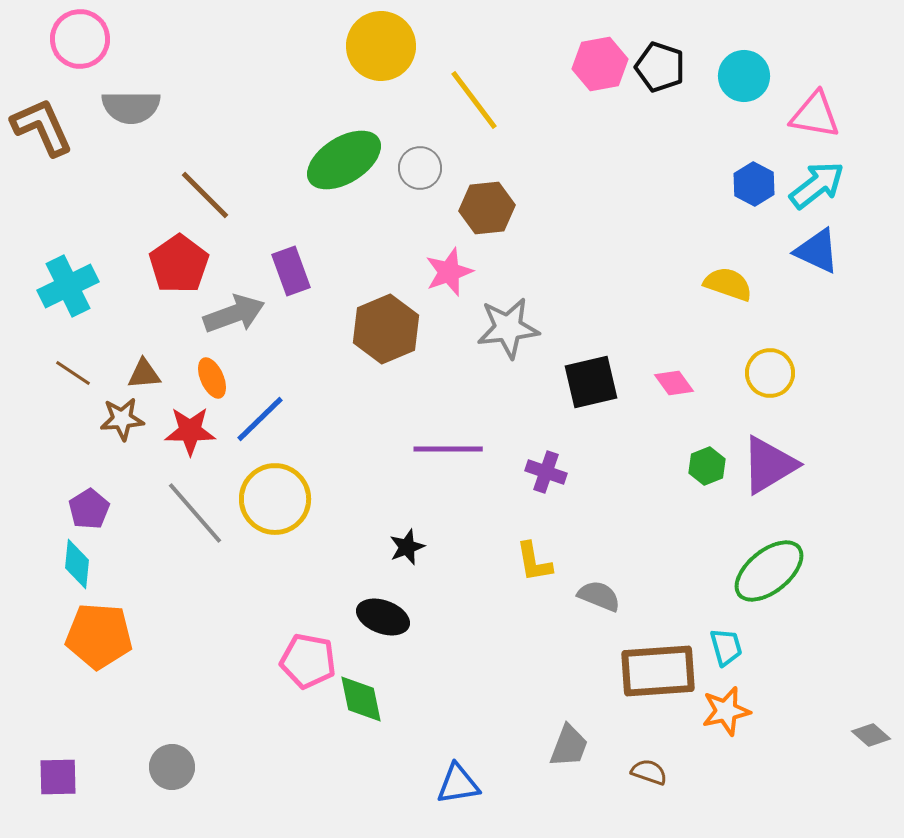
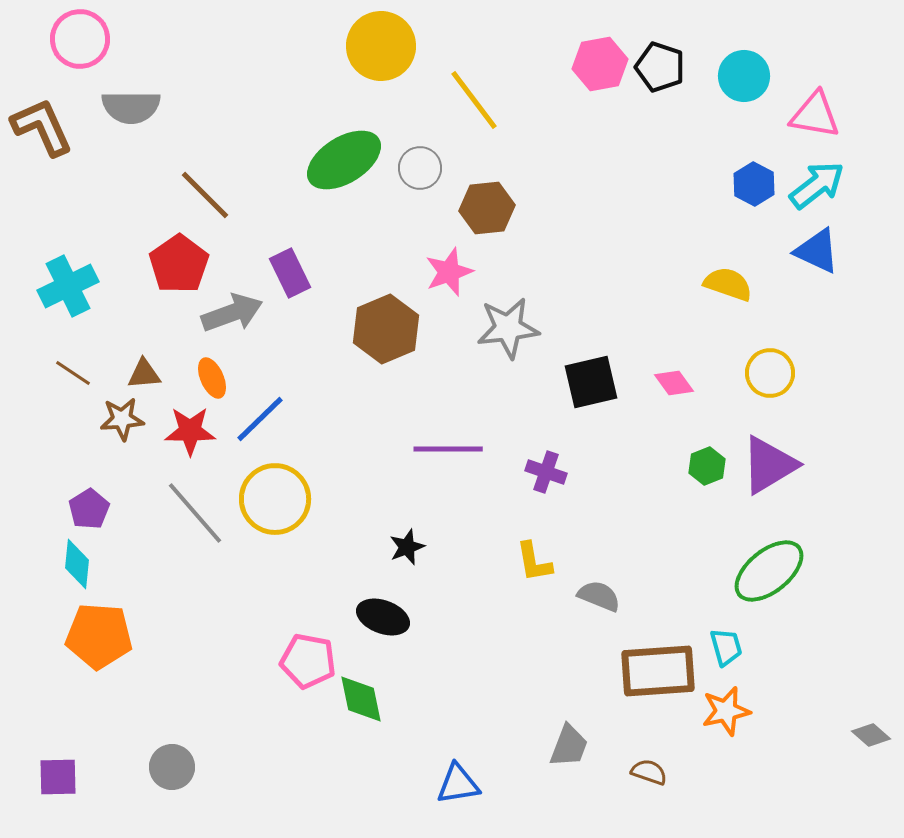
purple rectangle at (291, 271): moved 1 px left, 2 px down; rotated 6 degrees counterclockwise
gray arrow at (234, 314): moved 2 px left, 1 px up
